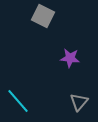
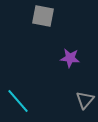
gray square: rotated 15 degrees counterclockwise
gray triangle: moved 6 px right, 2 px up
